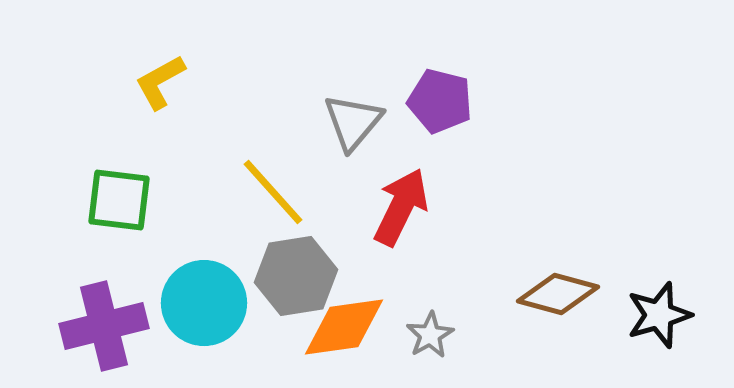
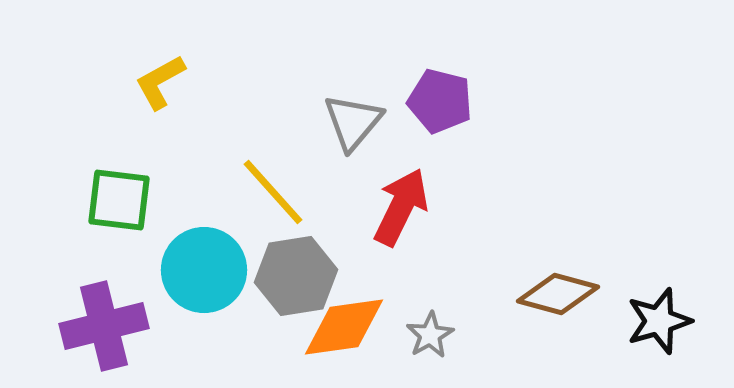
cyan circle: moved 33 px up
black star: moved 6 px down
